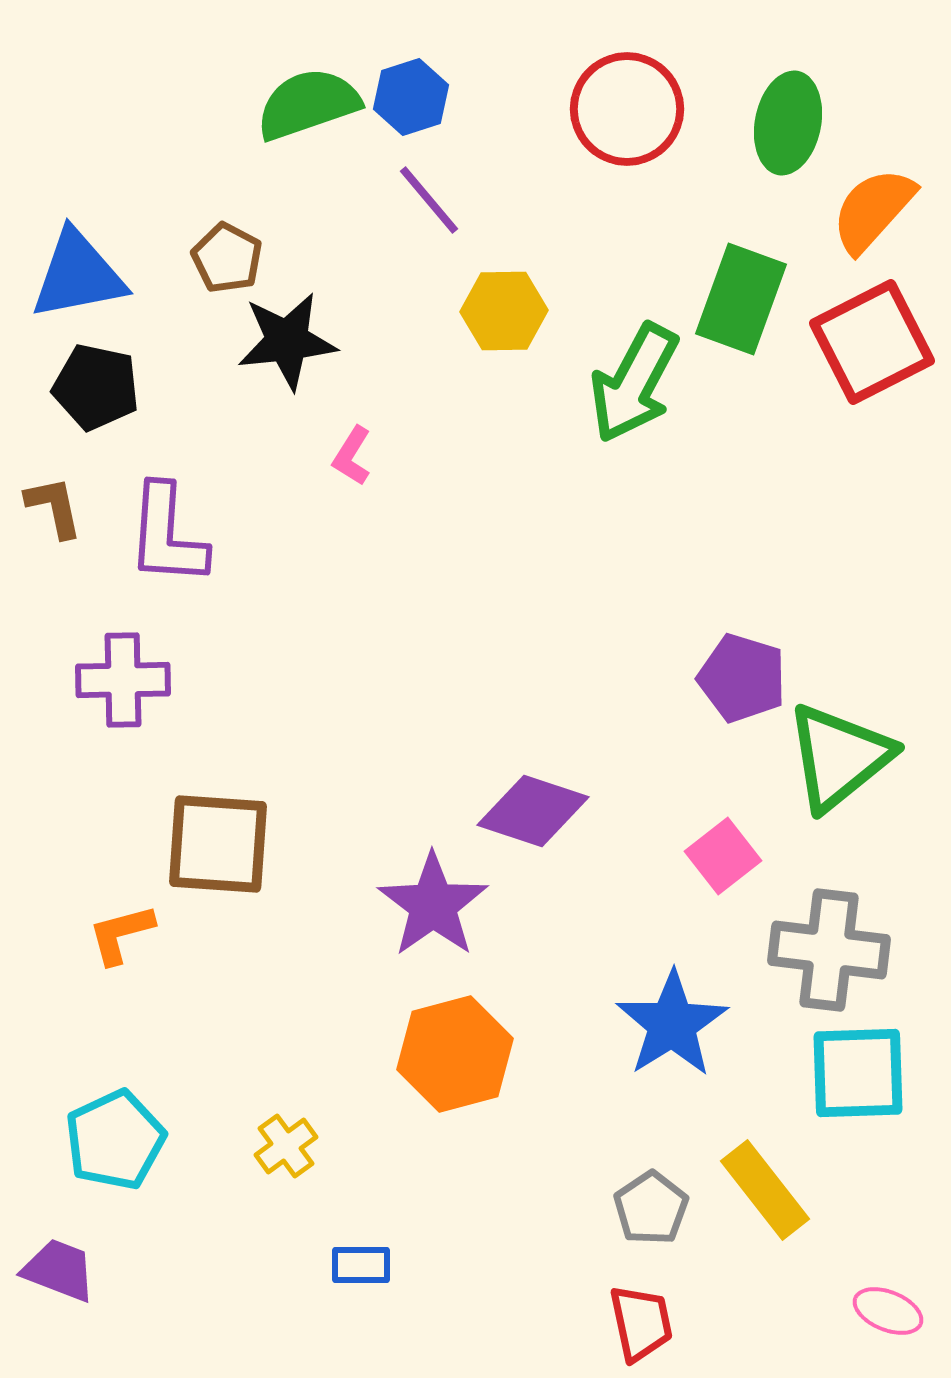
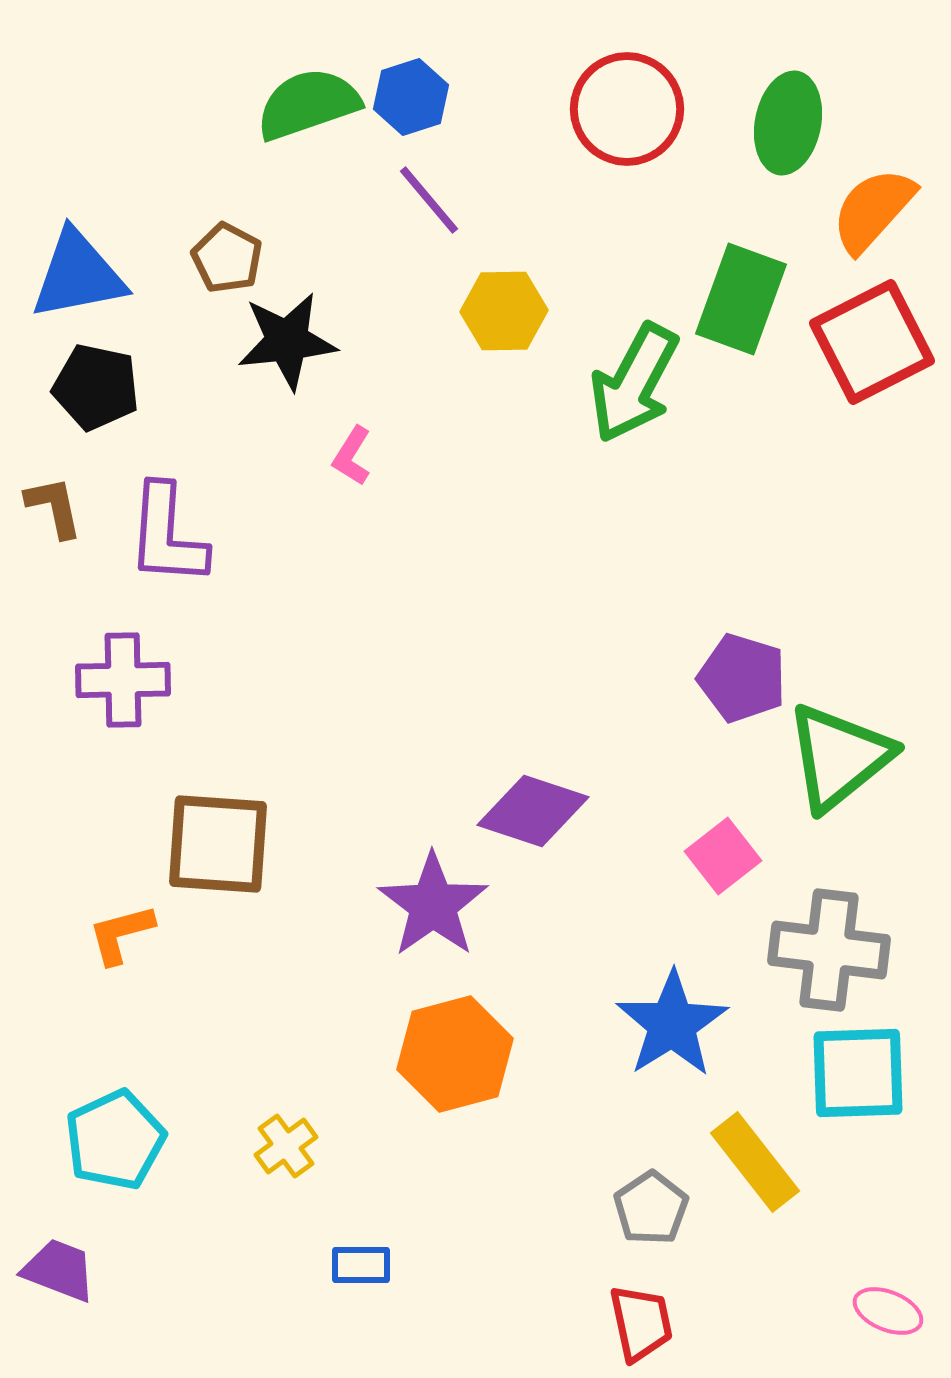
yellow rectangle: moved 10 px left, 28 px up
